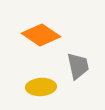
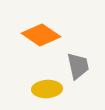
yellow ellipse: moved 6 px right, 2 px down
